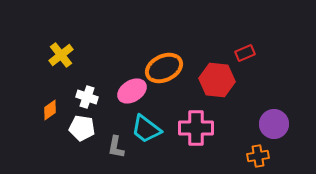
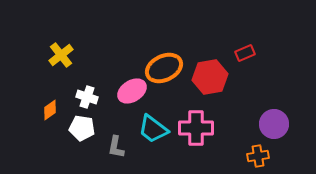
red hexagon: moved 7 px left, 3 px up; rotated 16 degrees counterclockwise
cyan trapezoid: moved 7 px right
